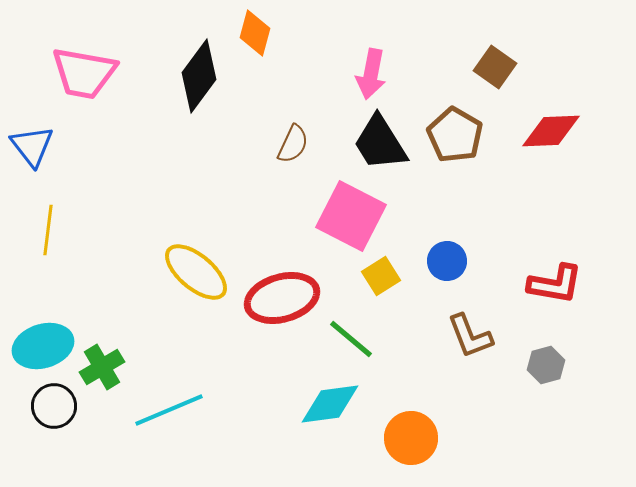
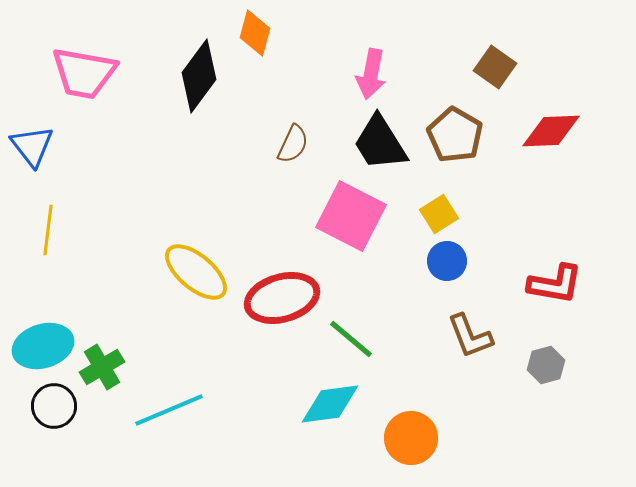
yellow square: moved 58 px right, 62 px up
